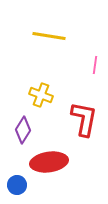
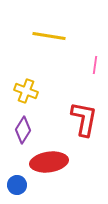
yellow cross: moved 15 px left, 4 px up
